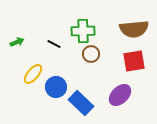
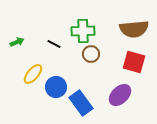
red square: moved 1 px down; rotated 25 degrees clockwise
blue rectangle: rotated 10 degrees clockwise
